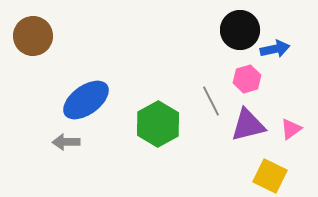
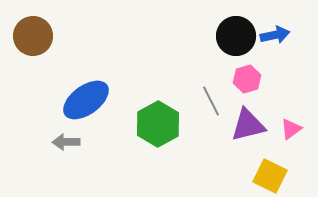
black circle: moved 4 px left, 6 px down
blue arrow: moved 14 px up
